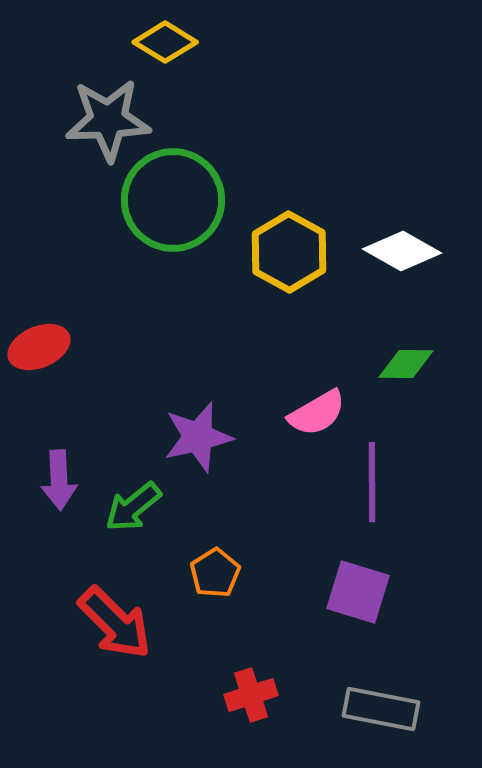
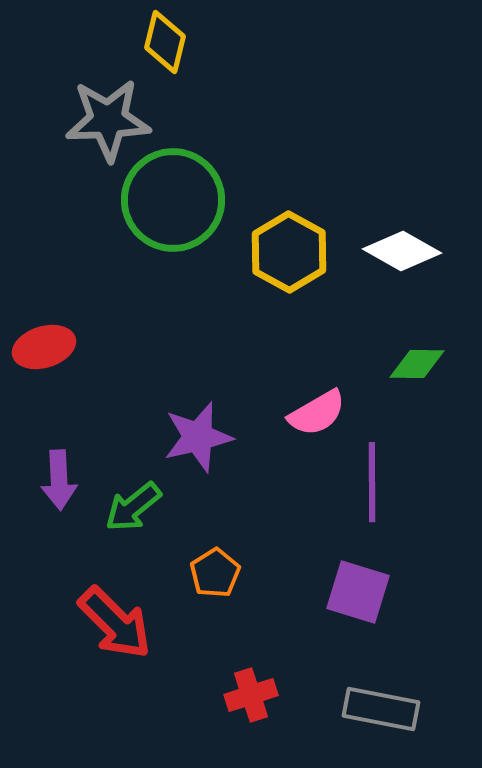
yellow diamond: rotated 72 degrees clockwise
red ellipse: moved 5 px right; rotated 6 degrees clockwise
green diamond: moved 11 px right
